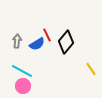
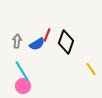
red line: rotated 48 degrees clockwise
black diamond: rotated 20 degrees counterclockwise
cyan line: rotated 30 degrees clockwise
